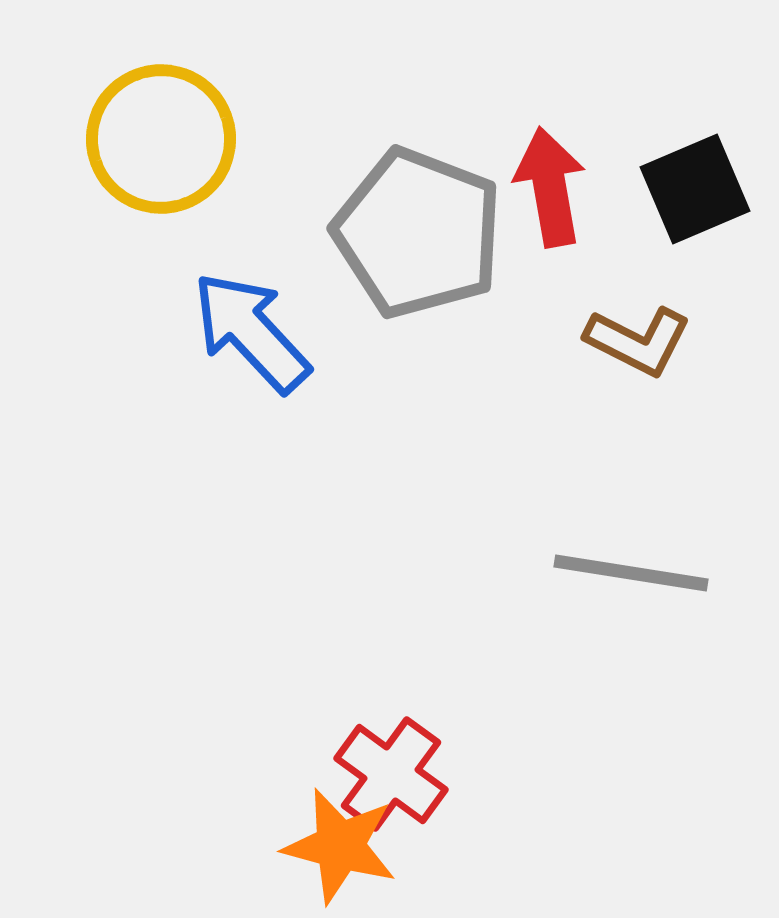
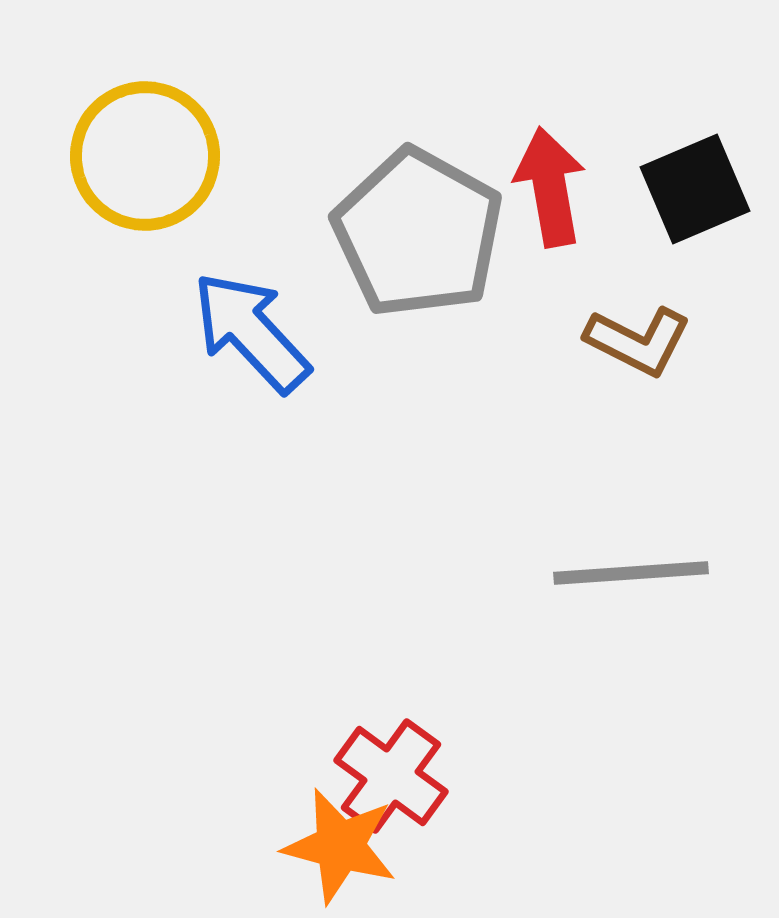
yellow circle: moved 16 px left, 17 px down
gray pentagon: rotated 8 degrees clockwise
gray line: rotated 13 degrees counterclockwise
red cross: moved 2 px down
